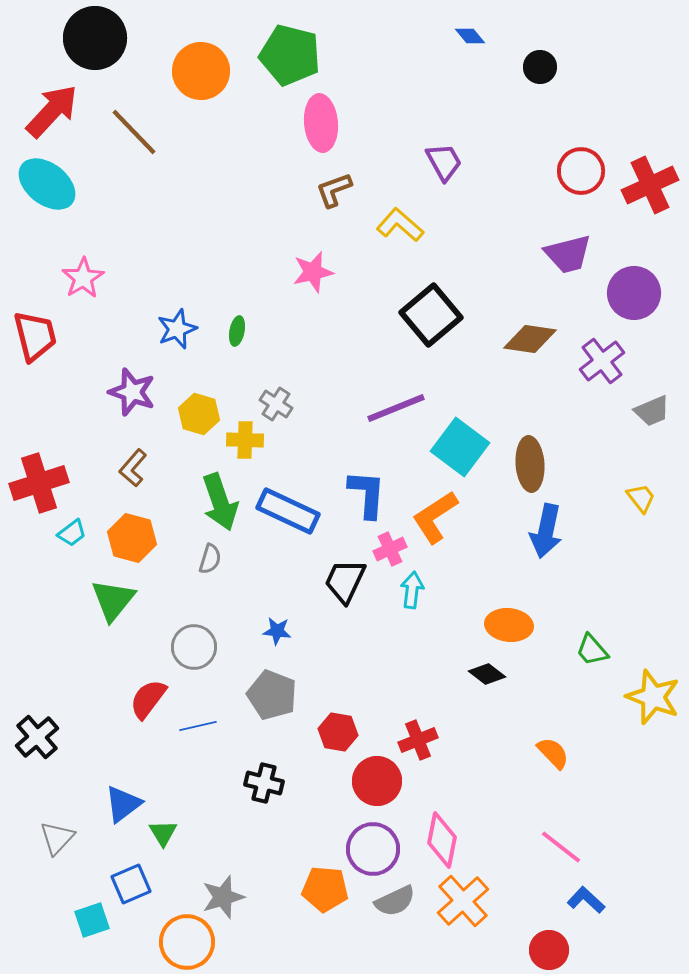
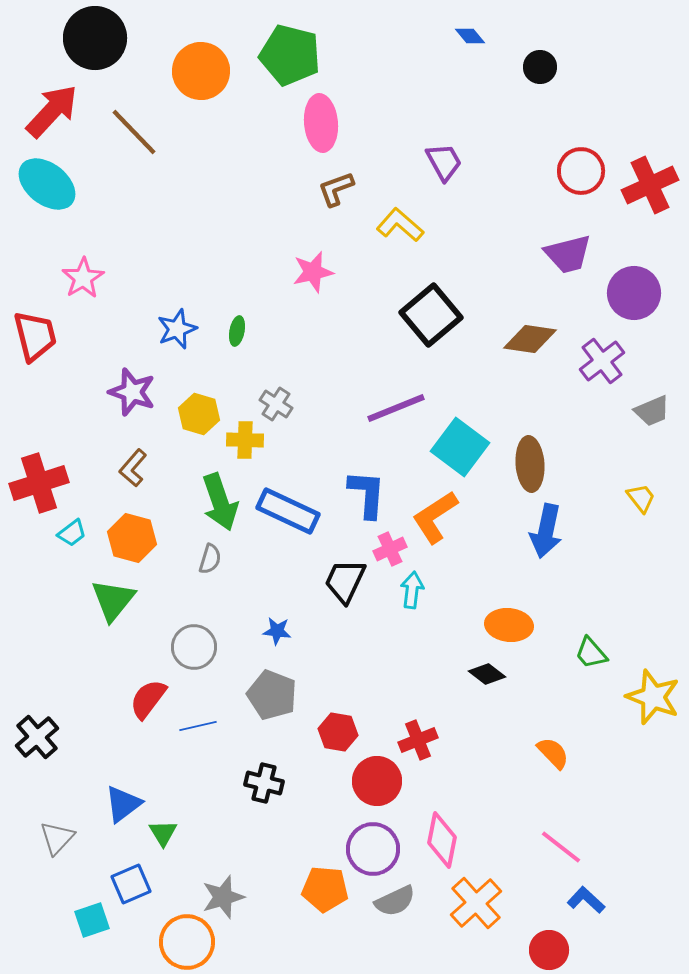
brown L-shape at (334, 190): moved 2 px right, 1 px up
green trapezoid at (592, 650): moved 1 px left, 3 px down
orange cross at (463, 901): moved 13 px right, 2 px down
